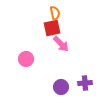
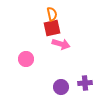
orange semicircle: moved 3 px left, 1 px down
pink arrow: rotated 30 degrees counterclockwise
